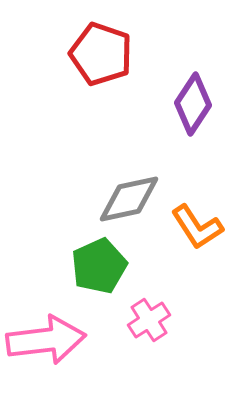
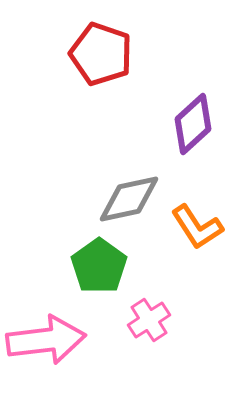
purple diamond: moved 20 px down; rotated 14 degrees clockwise
green pentagon: rotated 12 degrees counterclockwise
